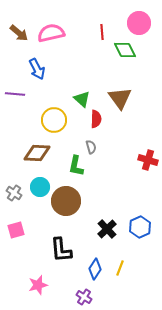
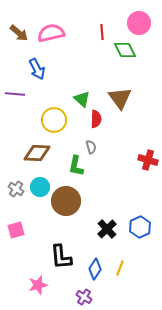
gray cross: moved 2 px right, 4 px up
black L-shape: moved 7 px down
